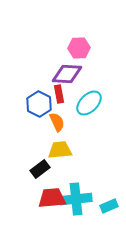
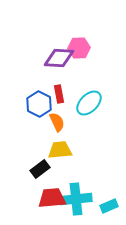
purple diamond: moved 8 px left, 16 px up
